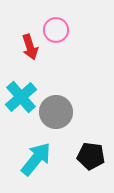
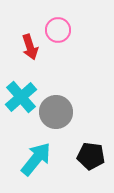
pink circle: moved 2 px right
